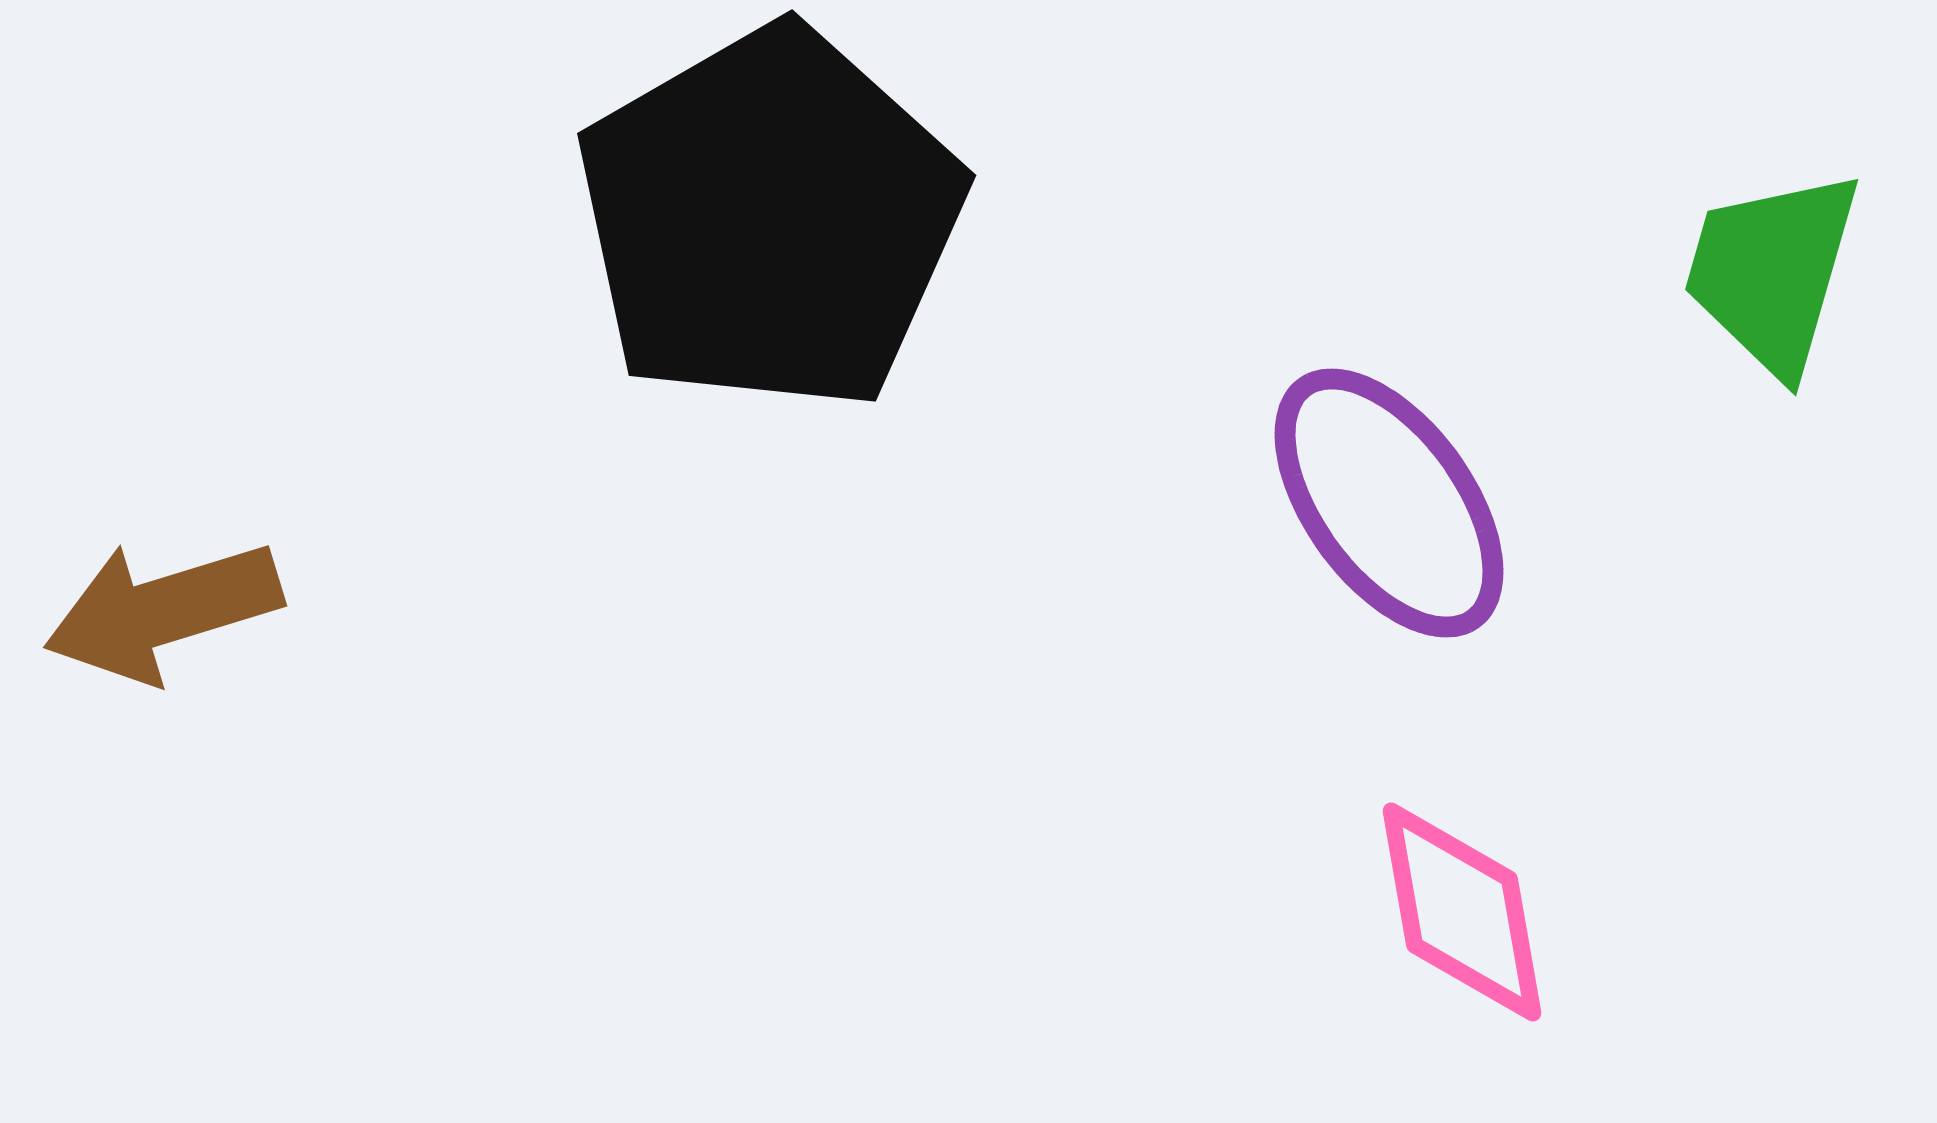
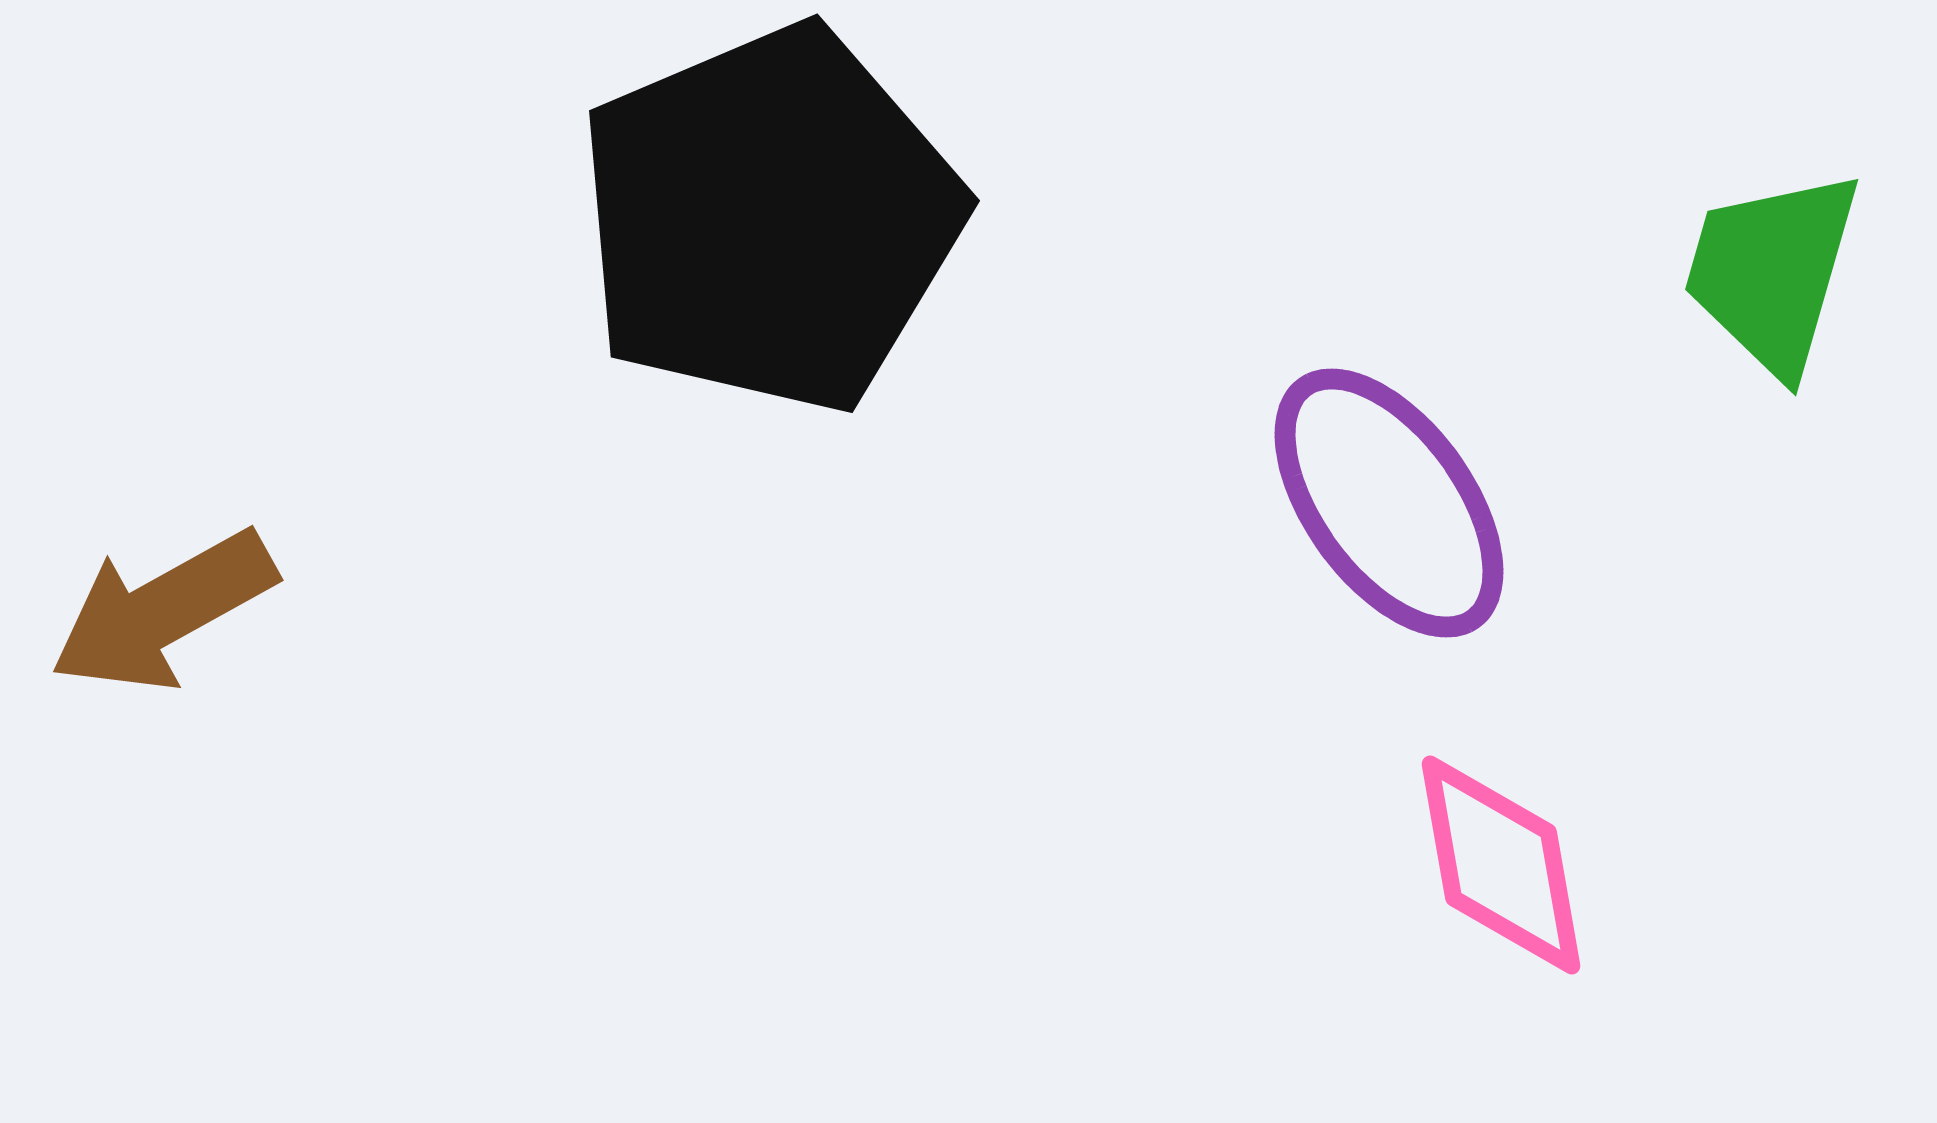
black pentagon: rotated 7 degrees clockwise
brown arrow: rotated 12 degrees counterclockwise
pink diamond: moved 39 px right, 47 px up
